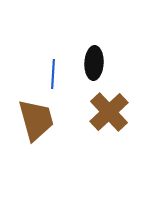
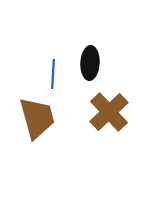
black ellipse: moved 4 px left
brown trapezoid: moved 1 px right, 2 px up
